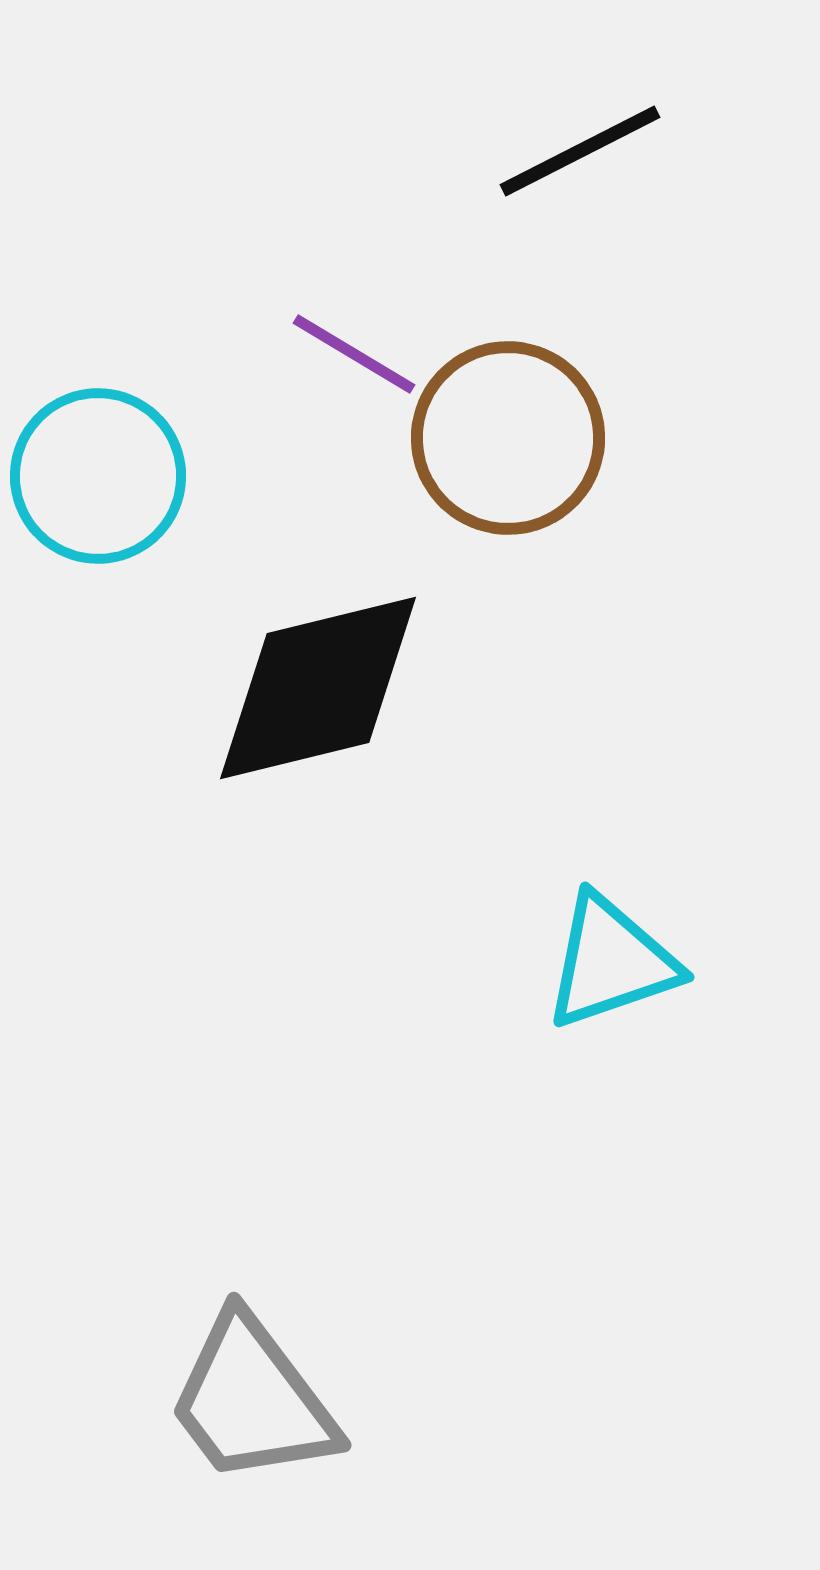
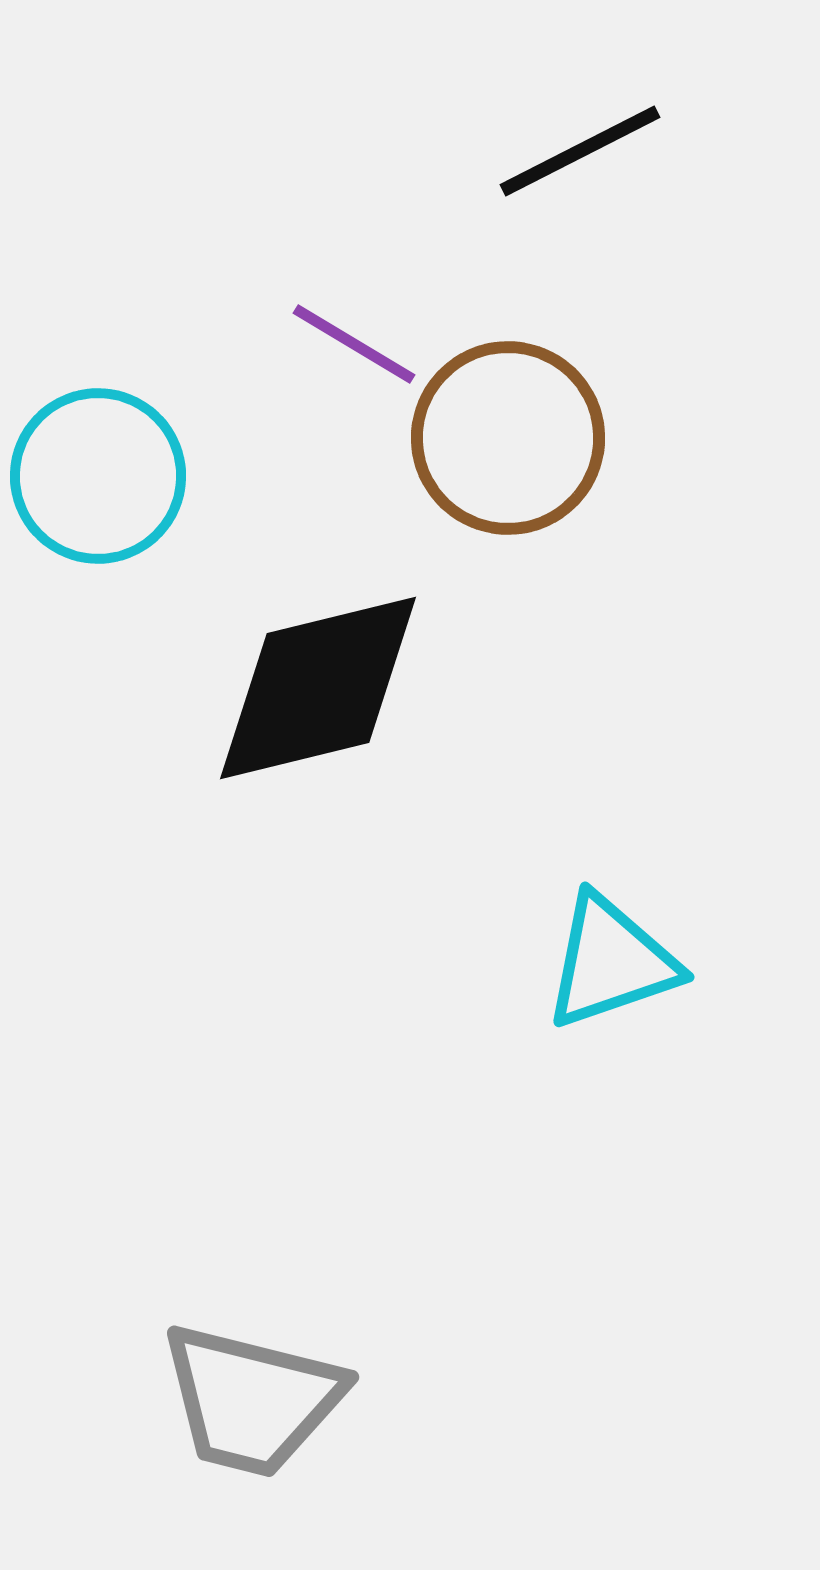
purple line: moved 10 px up
gray trapezoid: rotated 39 degrees counterclockwise
